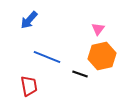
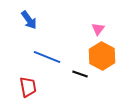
blue arrow: rotated 78 degrees counterclockwise
orange hexagon: rotated 20 degrees counterclockwise
red trapezoid: moved 1 px left, 1 px down
